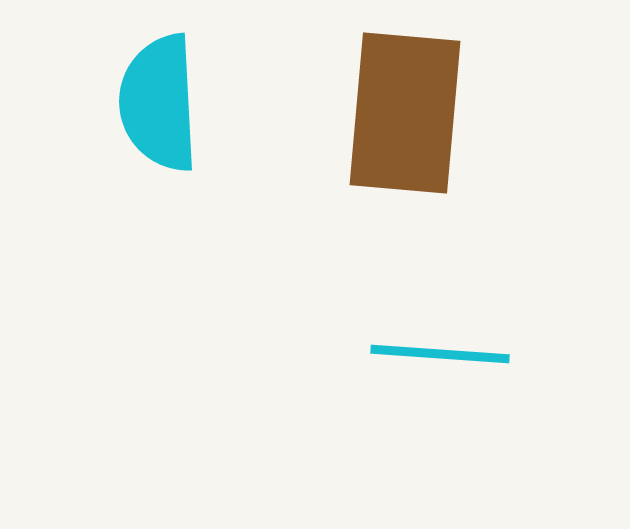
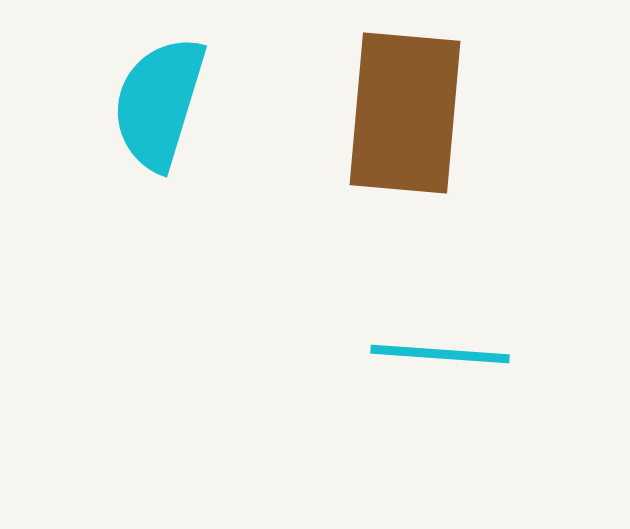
cyan semicircle: rotated 20 degrees clockwise
